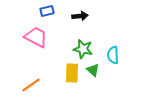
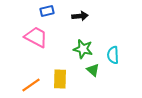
yellow rectangle: moved 12 px left, 6 px down
